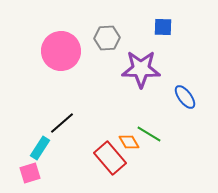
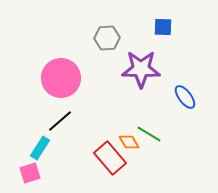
pink circle: moved 27 px down
black line: moved 2 px left, 2 px up
